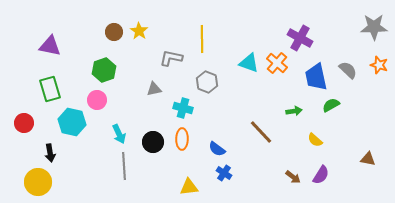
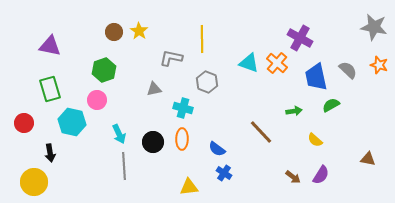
gray star: rotated 12 degrees clockwise
yellow circle: moved 4 px left
